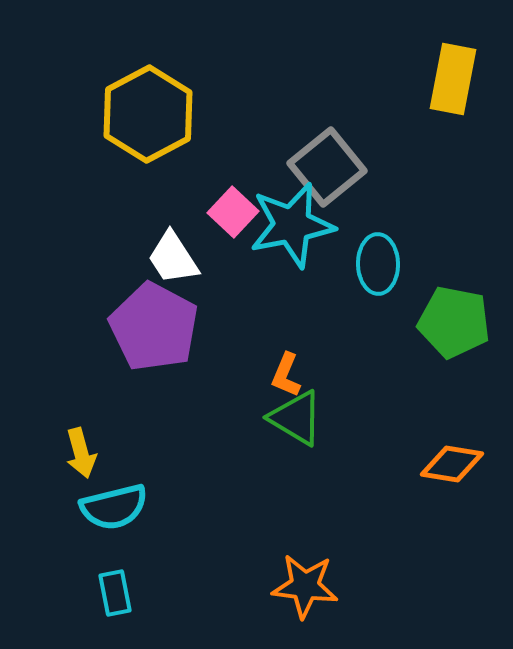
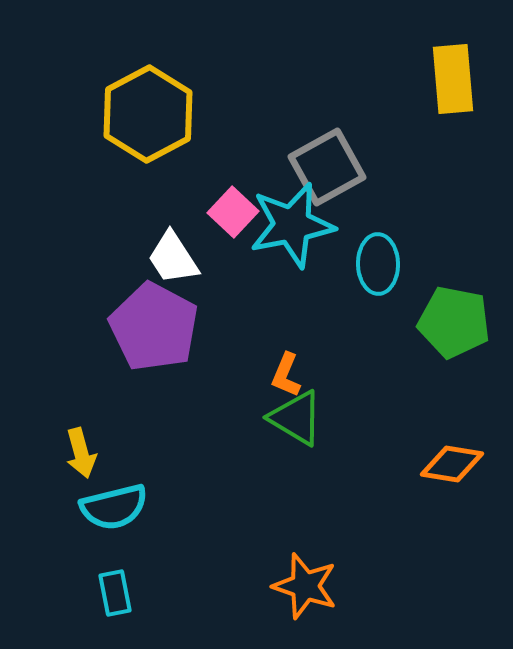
yellow rectangle: rotated 16 degrees counterclockwise
gray square: rotated 10 degrees clockwise
orange star: rotated 12 degrees clockwise
